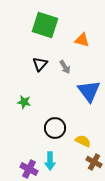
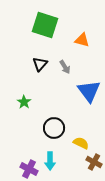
green star: rotated 24 degrees clockwise
black circle: moved 1 px left
yellow semicircle: moved 2 px left, 2 px down
